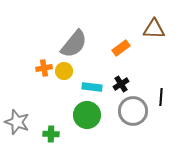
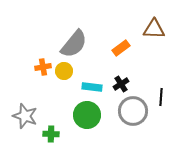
orange cross: moved 1 px left, 1 px up
gray star: moved 8 px right, 6 px up
